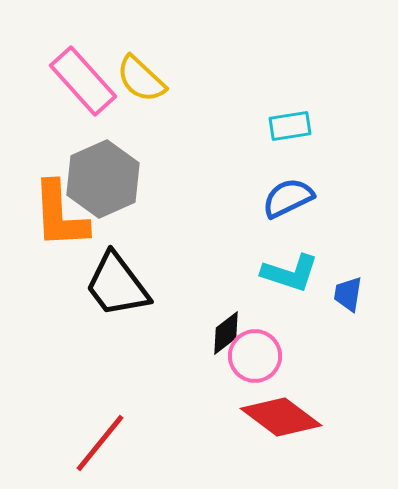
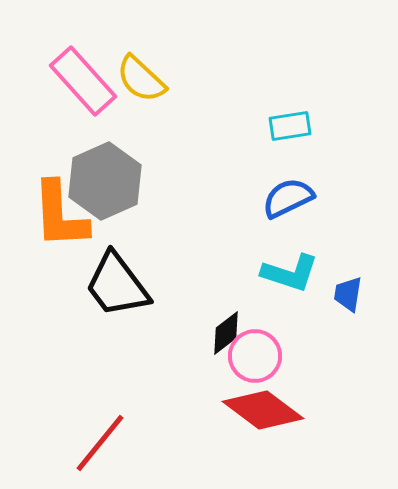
gray hexagon: moved 2 px right, 2 px down
red diamond: moved 18 px left, 7 px up
